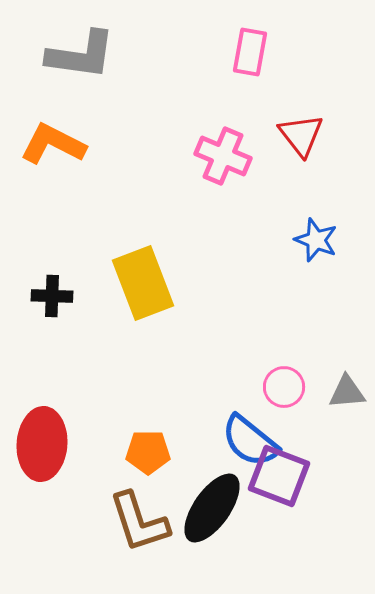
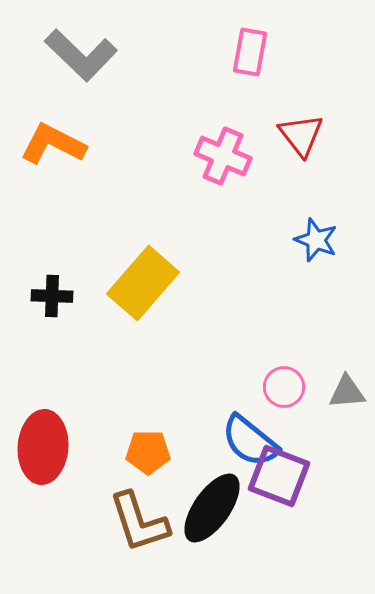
gray L-shape: rotated 36 degrees clockwise
yellow rectangle: rotated 62 degrees clockwise
red ellipse: moved 1 px right, 3 px down
